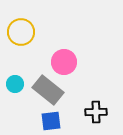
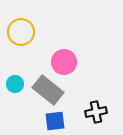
black cross: rotated 10 degrees counterclockwise
blue square: moved 4 px right
